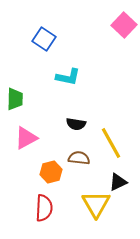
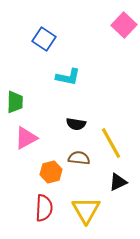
green trapezoid: moved 3 px down
yellow triangle: moved 10 px left, 6 px down
